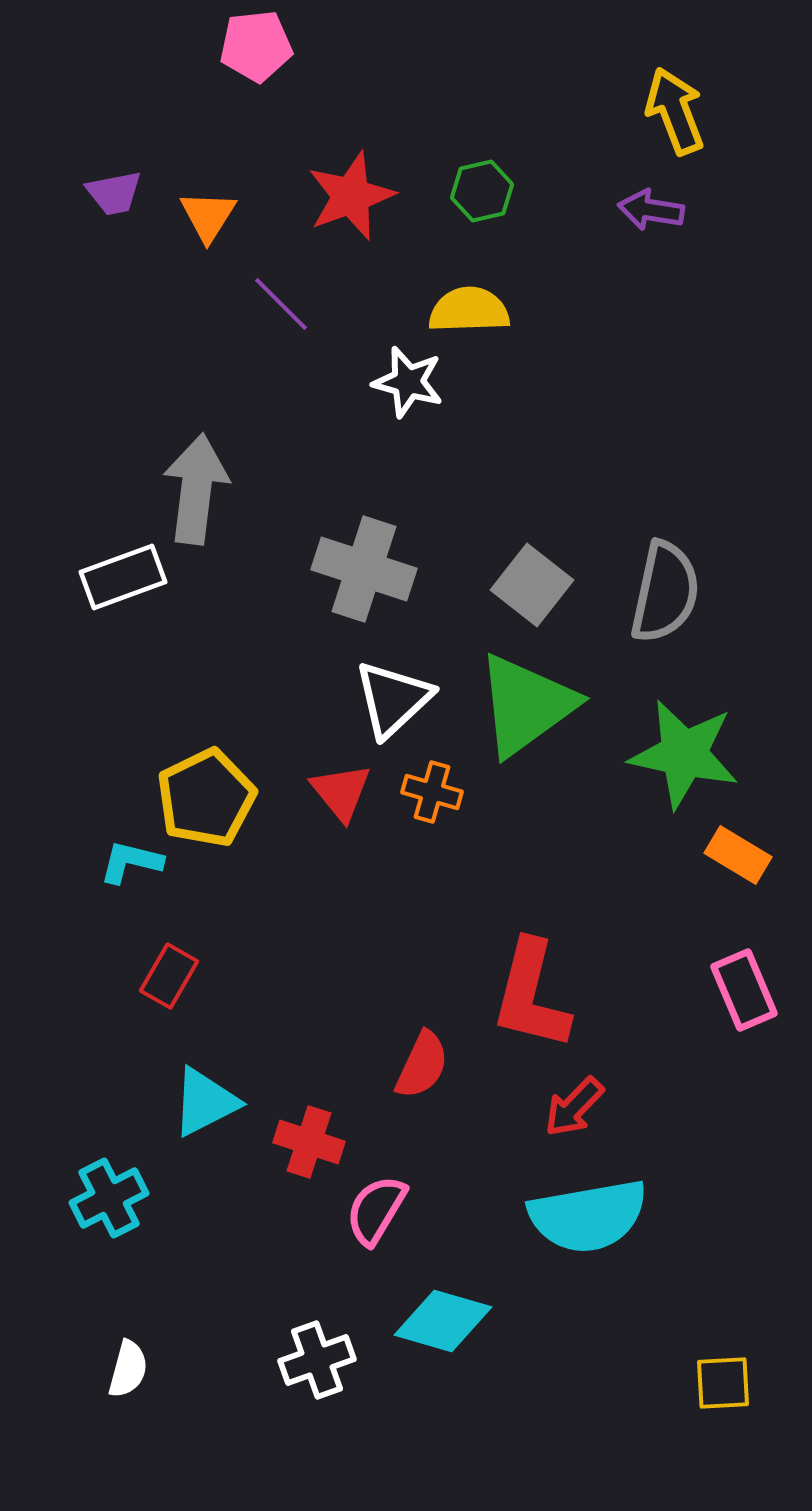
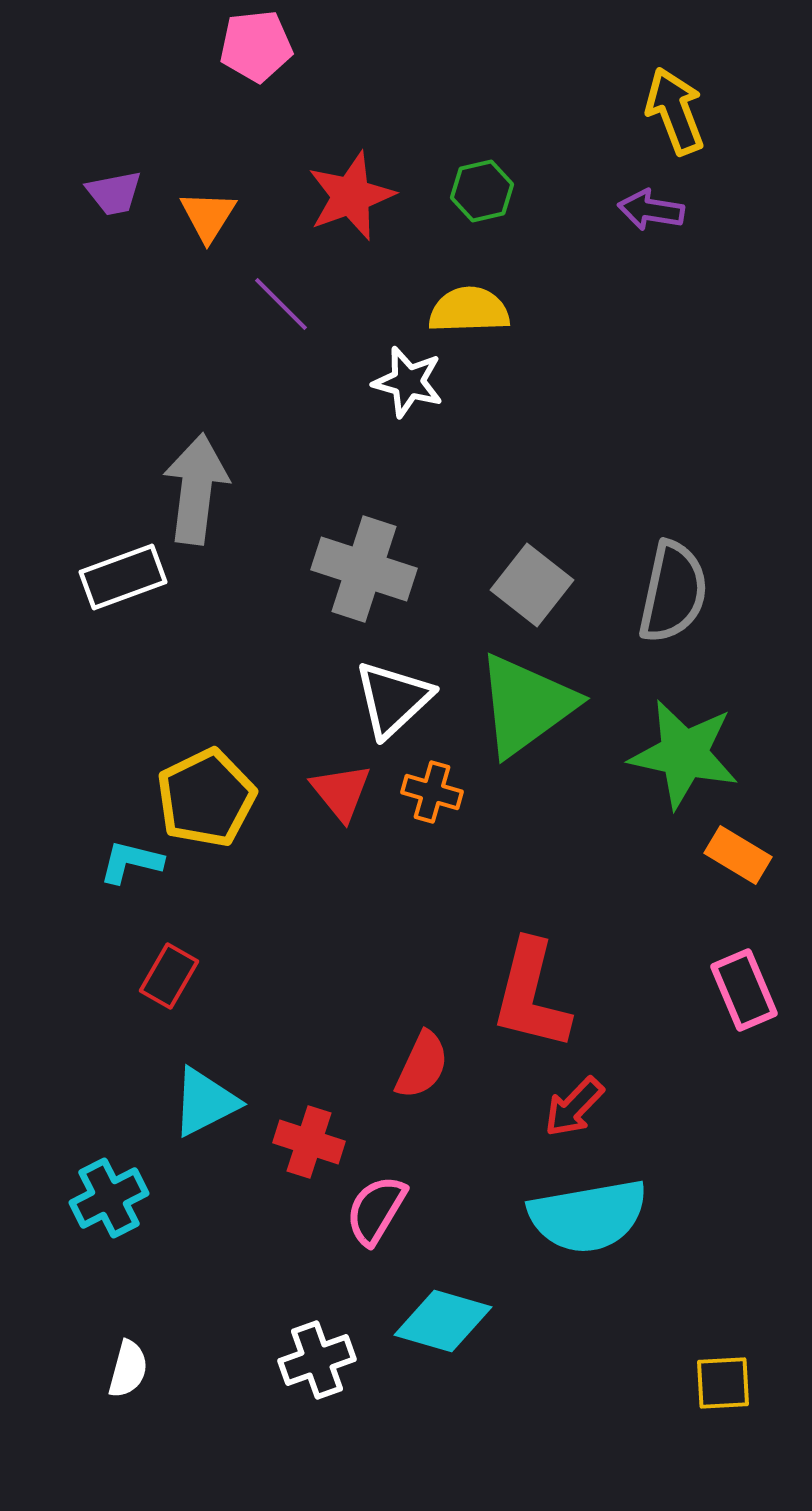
gray semicircle: moved 8 px right
